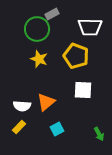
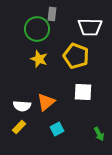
gray rectangle: rotated 56 degrees counterclockwise
white square: moved 2 px down
